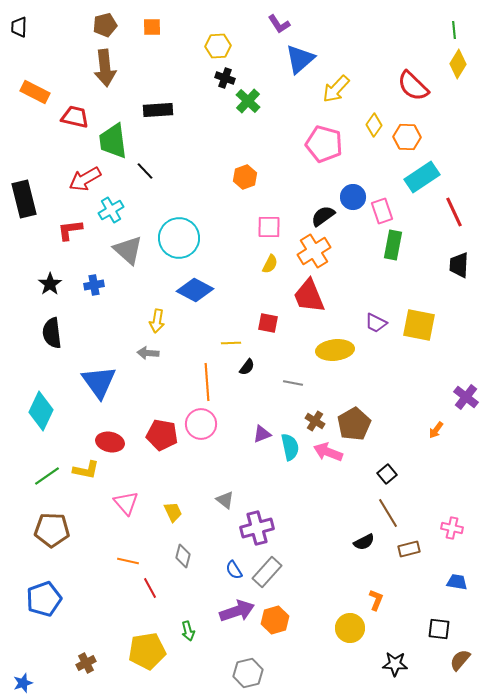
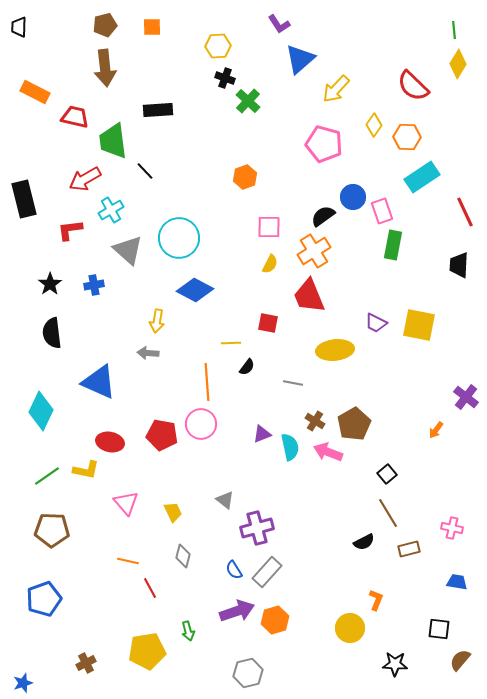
red line at (454, 212): moved 11 px right
blue triangle at (99, 382): rotated 30 degrees counterclockwise
